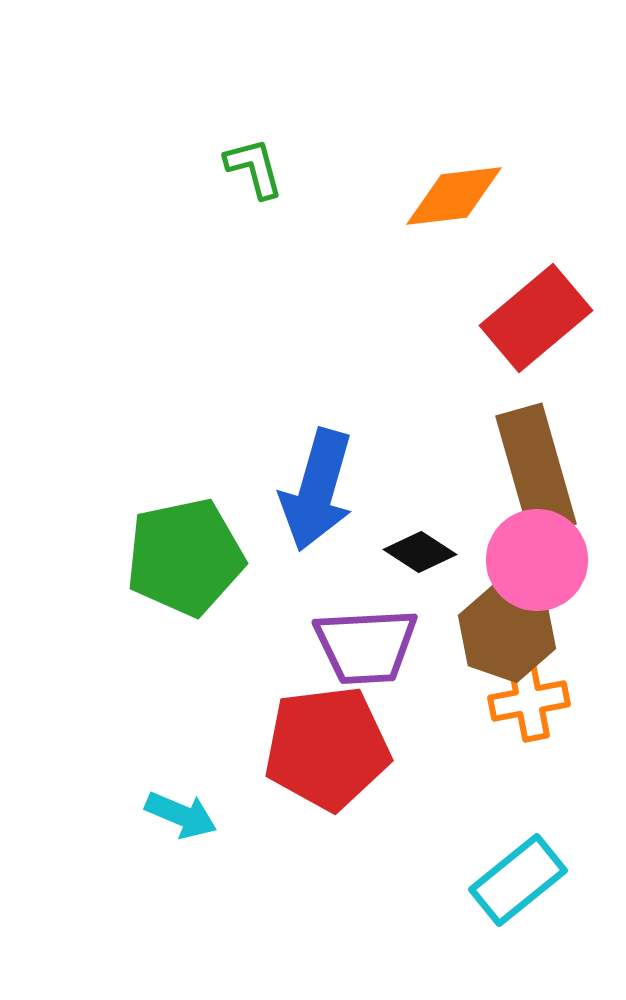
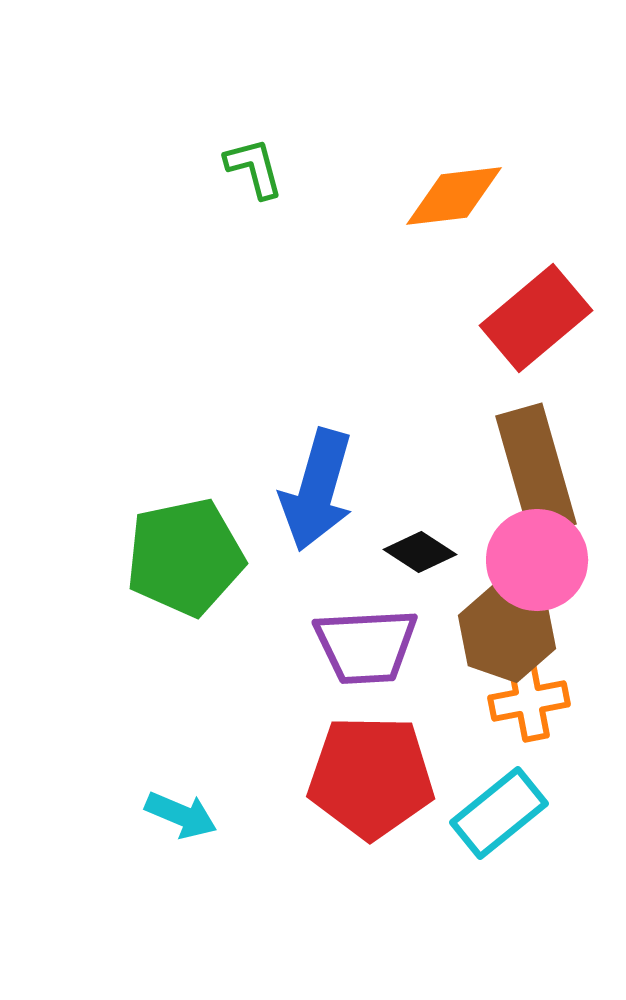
red pentagon: moved 44 px right, 29 px down; rotated 8 degrees clockwise
cyan rectangle: moved 19 px left, 67 px up
